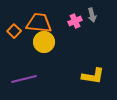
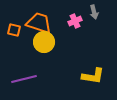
gray arrow: moved 2 px right, 3 px up
orange trapezoid: rotated 12 degrees clockwise
orange square: moved 1 px up; rotated 32 degrees counterclockwise
